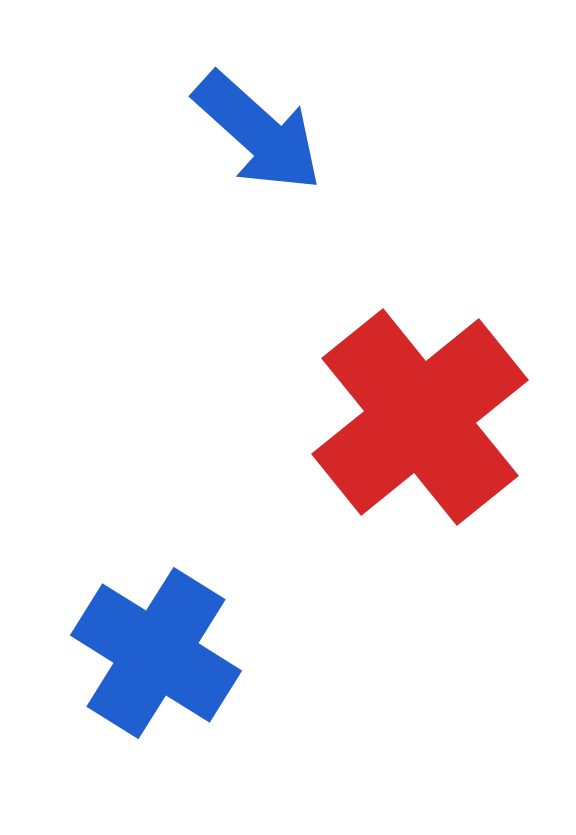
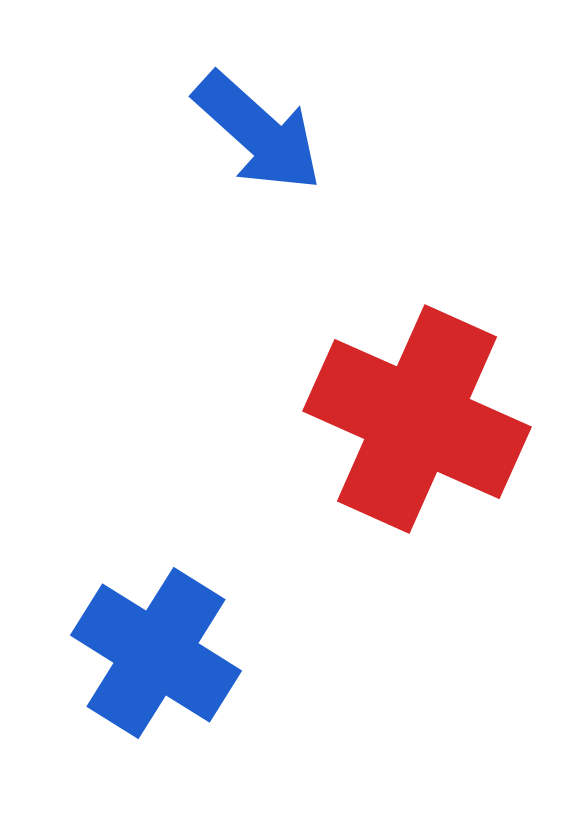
red cross: moved 3 px left, 2 px down; rotated 27 degrees counterclockwise
